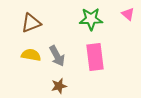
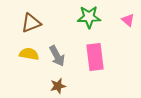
pink triangle: moved 6 px down
green star: moved 2 px left, 2 px up
yellow semicircle: moved 2 px left, 1 px up
brown star: moved 1 px left
